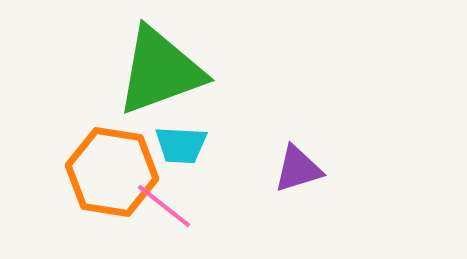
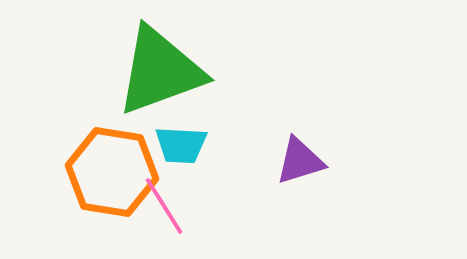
purple triangle: moved 2 px right, 8 px up
pink line: rotated 20 degrees clockwise
